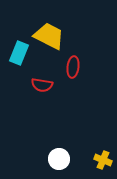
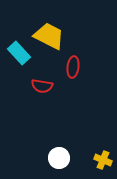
cyan rectangle: rotated 65 degrees counterclockwise
red semicircle: moved 1 px down
white circle: moved 1 px up
